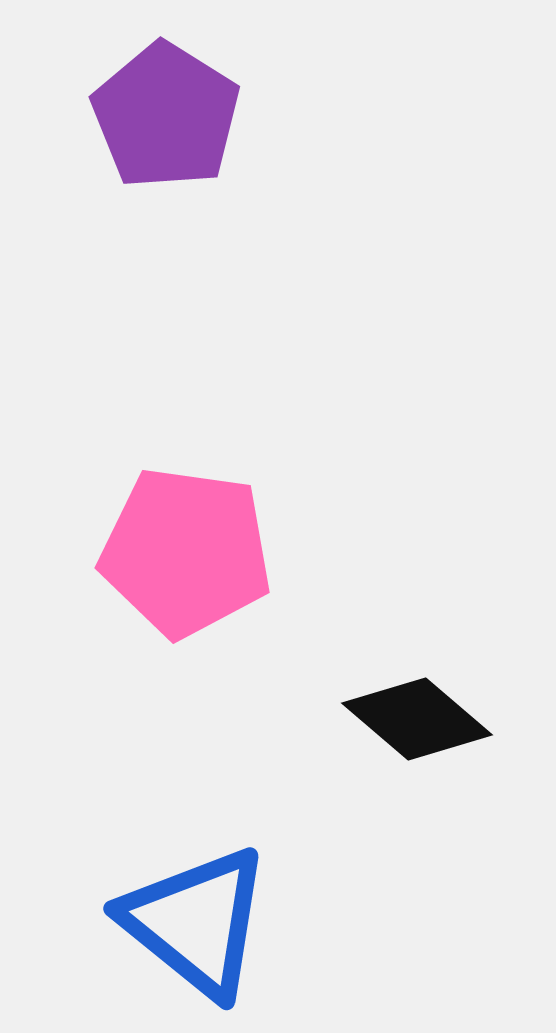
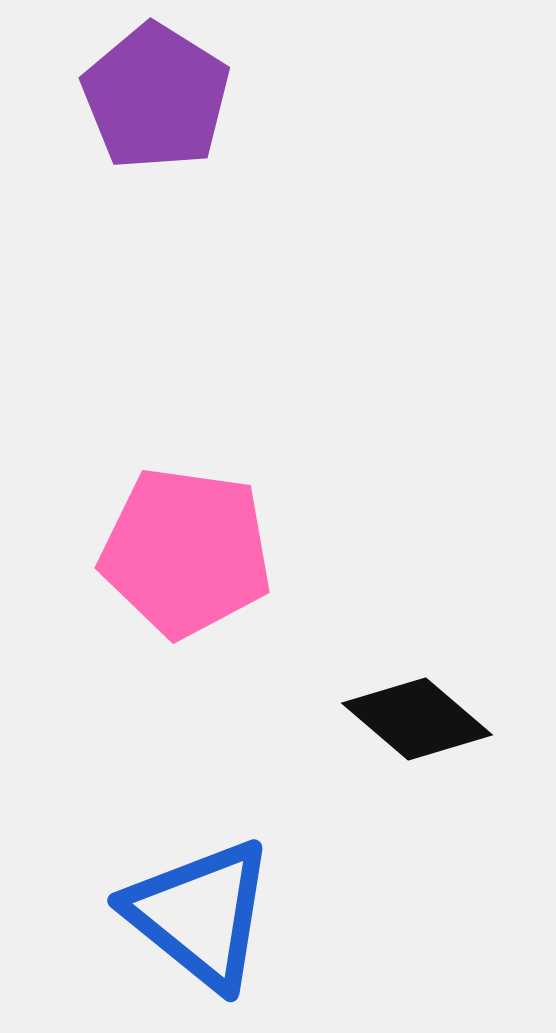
purple pentagon: moved 10 px left, 19 px up
blue triangle: moved 4 px right, 8 px up
